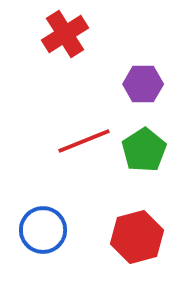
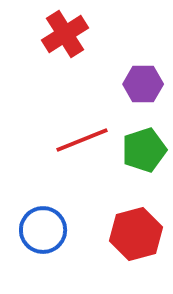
red line: moved 2 px left, 1 px up
green pentagon: rotated 15 degrees clockwise
red hexagon: moved 1 px left, 3 px up
